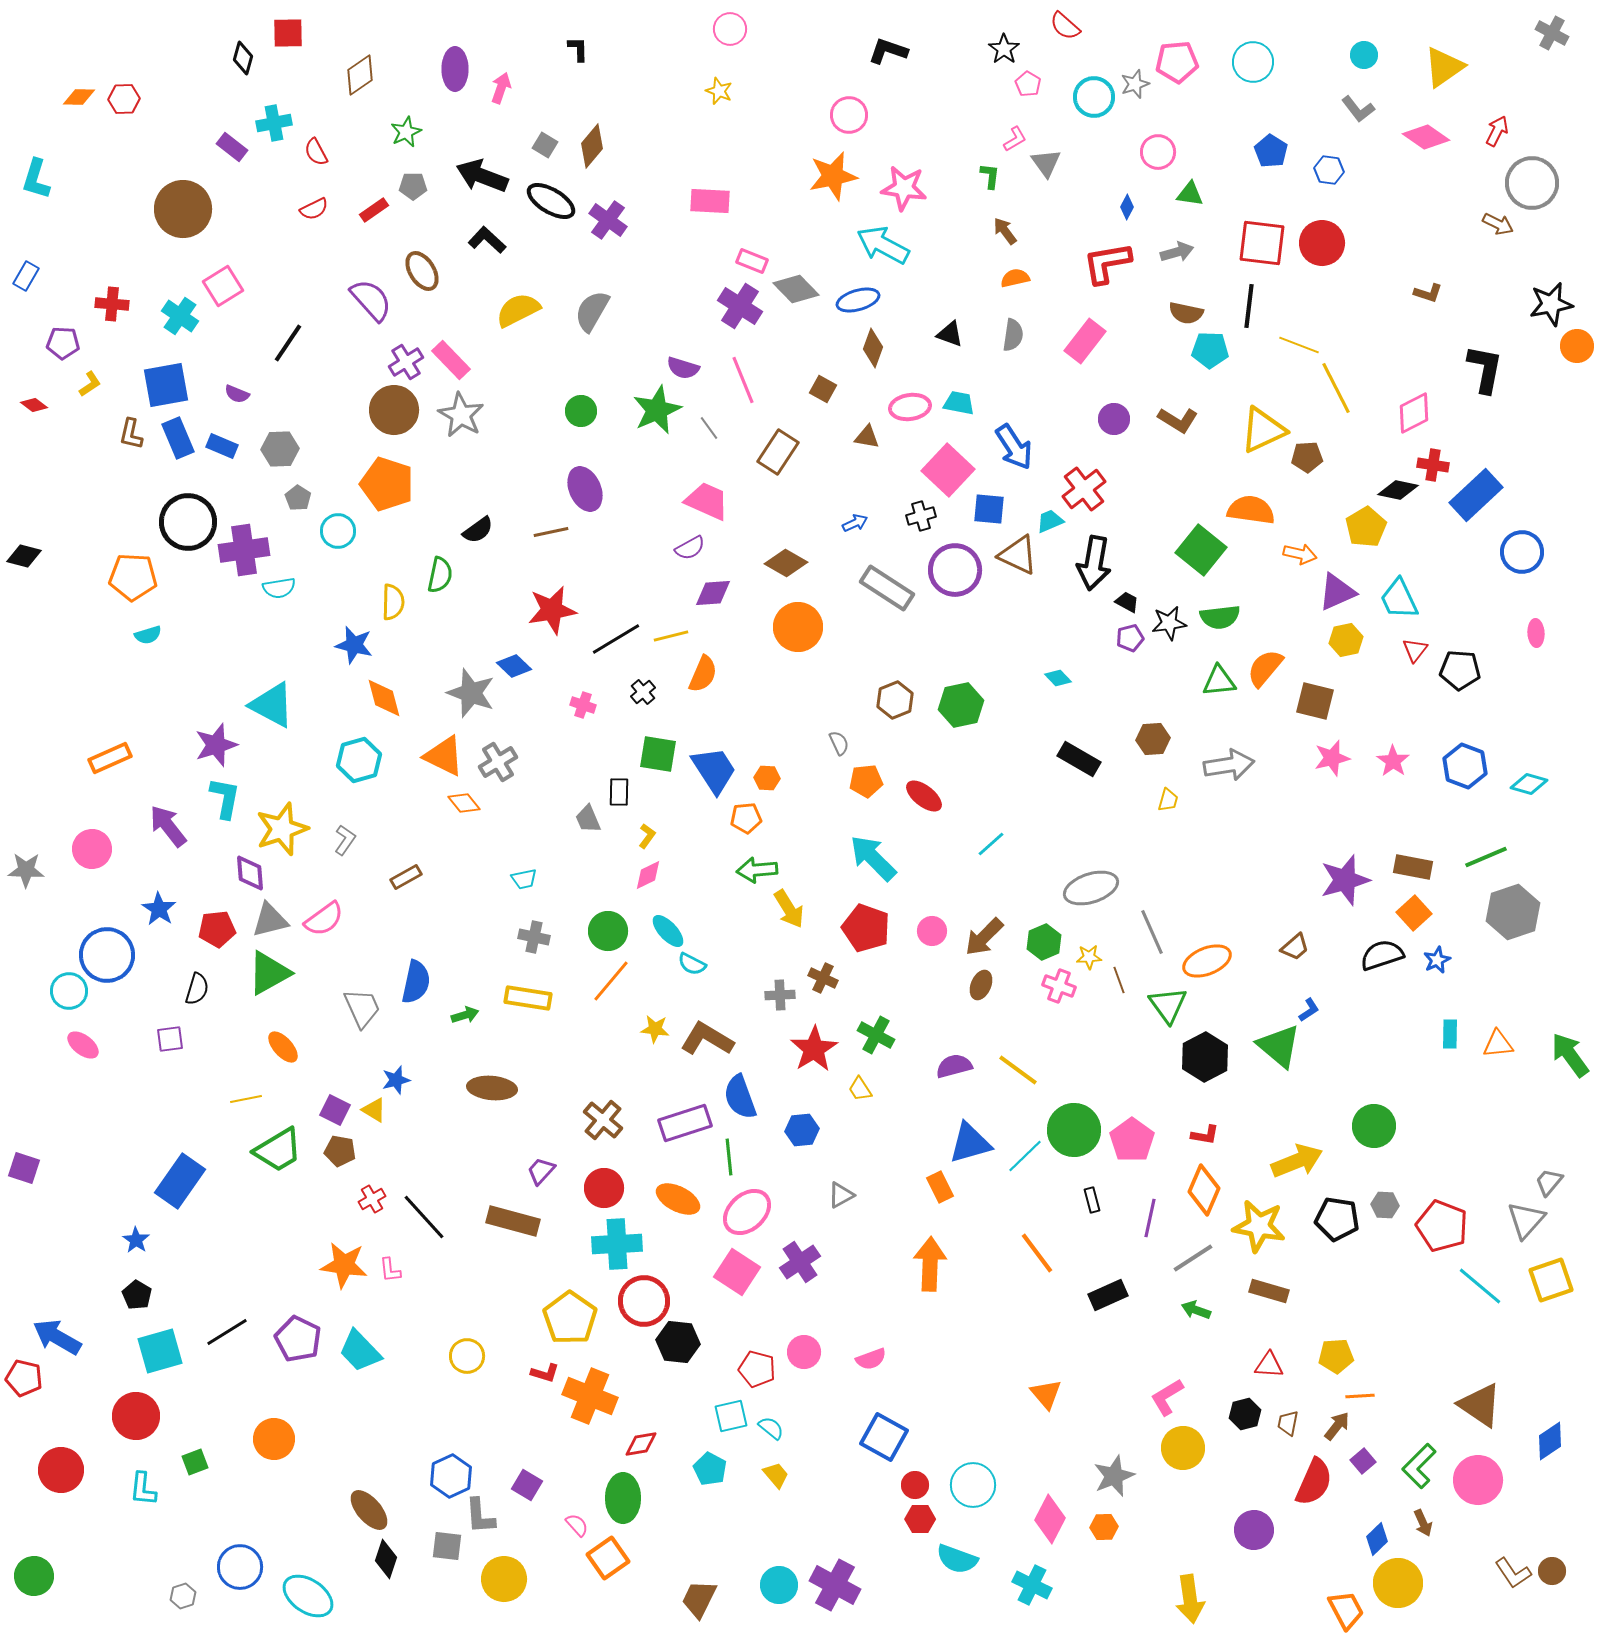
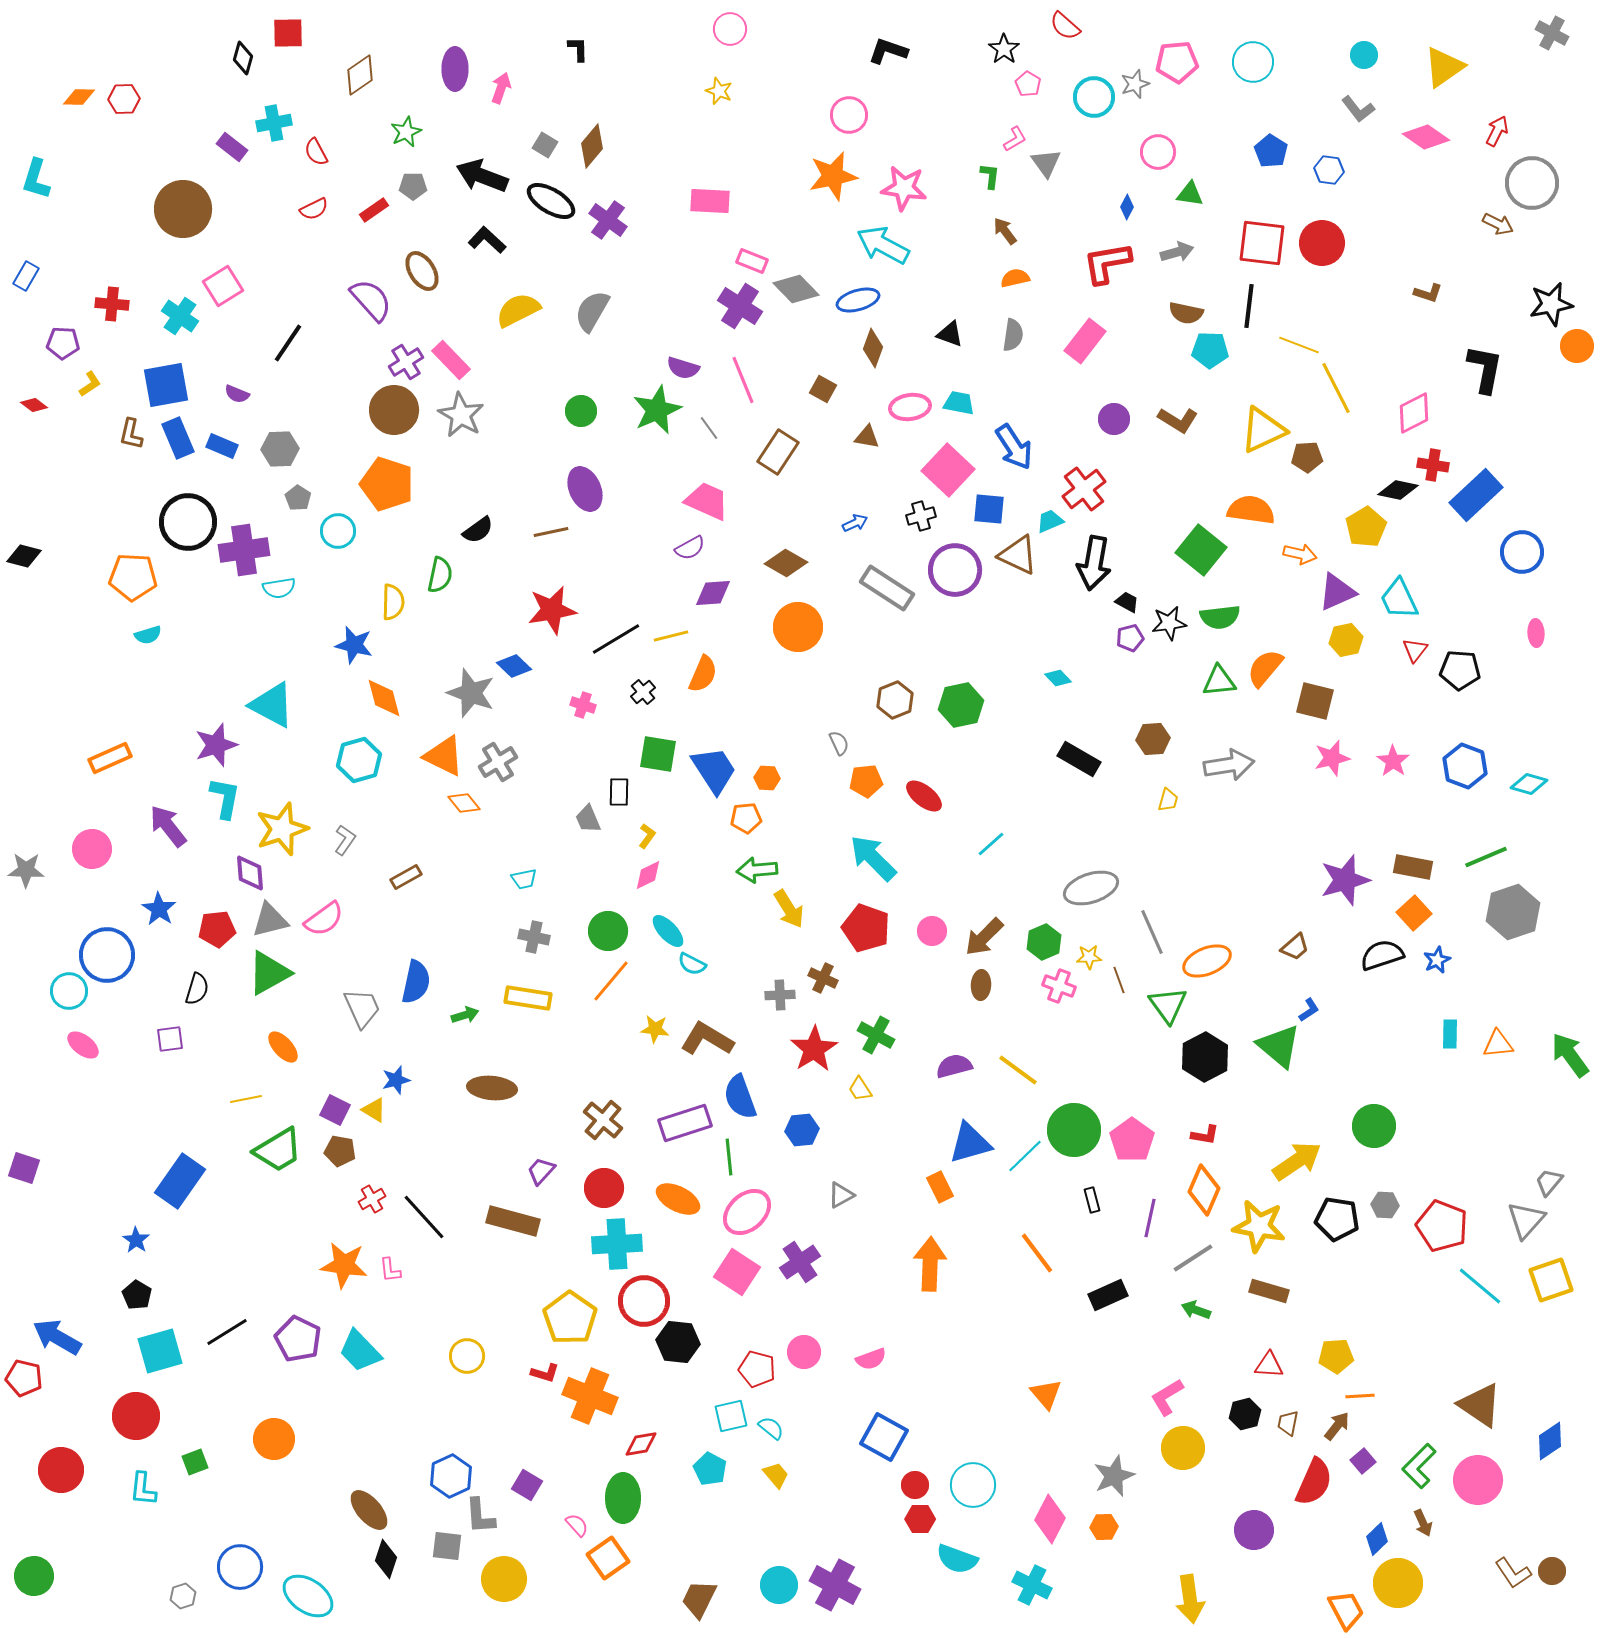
brown ellipse at (981, 985): rotated 20 degrees counterclockwise
yellow arrow at (1297, 1161): rotated 12 degrees counterclockwise
